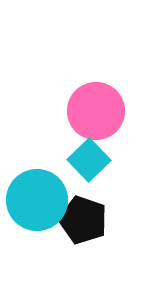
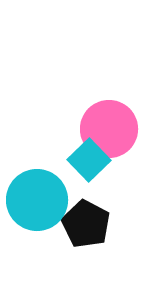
pink circle: moved 13 px right, 18 px down
black pentagon: moved 3 px right, 4 px down; rotated 9 degrees clockwise
